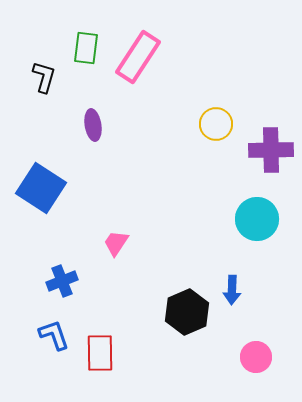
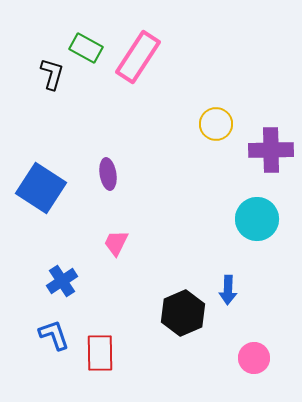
green rectangle: rotated 68 degrees counterclockwise
black L-shape: moved 8 px right, 3 px up
purple ellipse: moved 15 px right, 49 px down
pink trapezoid: rotated 8 degrees counterclockwise
blue cross: rotated 12 degrees counterclockwise
blue arrow: moved 4 px left
black hexagon: moved 4 px left, 1 px down
pink circle: moved 2 px left, 1 px down
